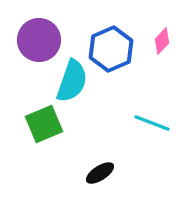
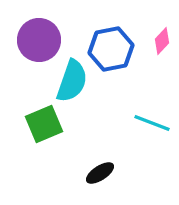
blue hexagon: rotated 12 degrees clockwise
